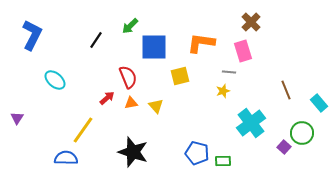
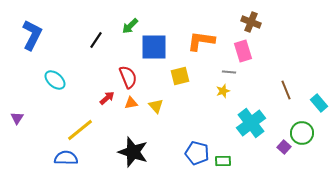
brown cross: rotated 24 degrees counterclockwise
orange L-shape: moved 2 px up
yellow line: moved 3 px left; rotated 16 degrees clockwise
